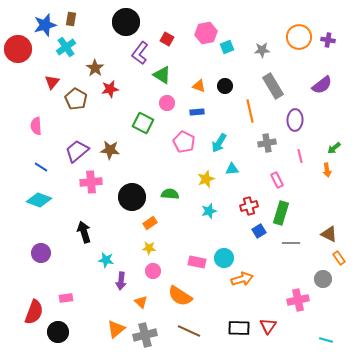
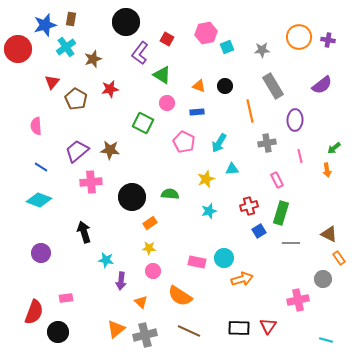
brown star at (95, 68): moved 2 px left, 9 px up; rotated 18 degrees clockwise
